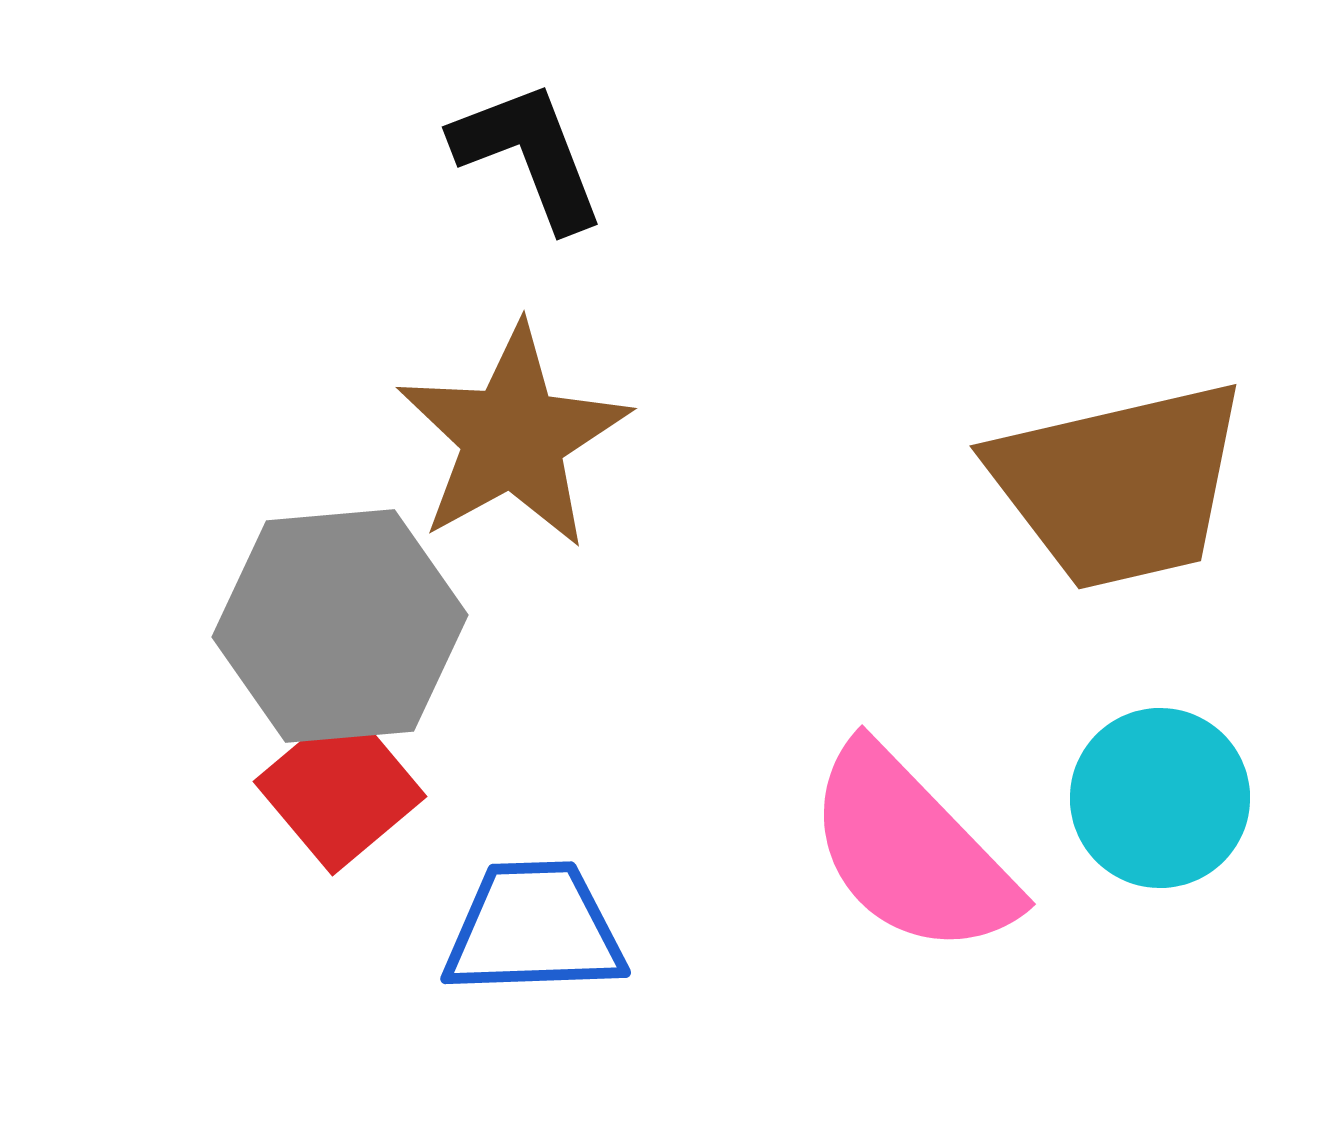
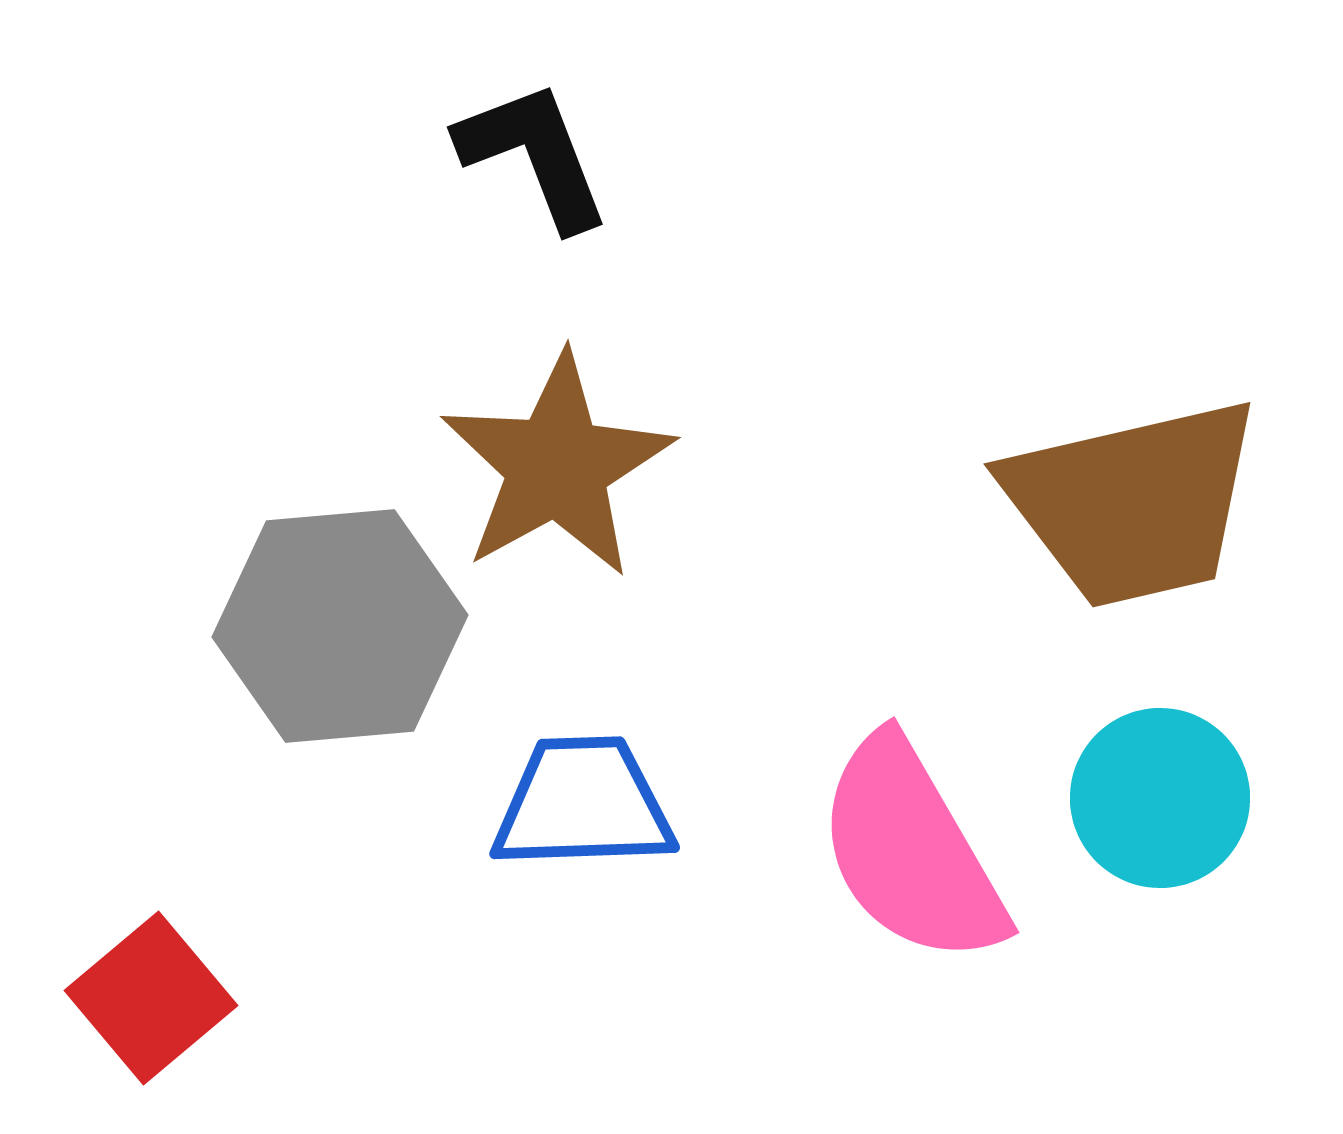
black L-shape: moved 5 px right
brown star: moved 44 px right, 29 px down
brown trapezoid: moved 14 px right, 18 px down
red square: moved 189 px left, 209 px down
pink semicircle: rotated 14 degrees clockwise
blue trapezoid: moved 49 px right, 125 px up
